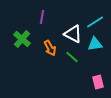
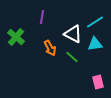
green cross: moved 6 px left, 2 px up
